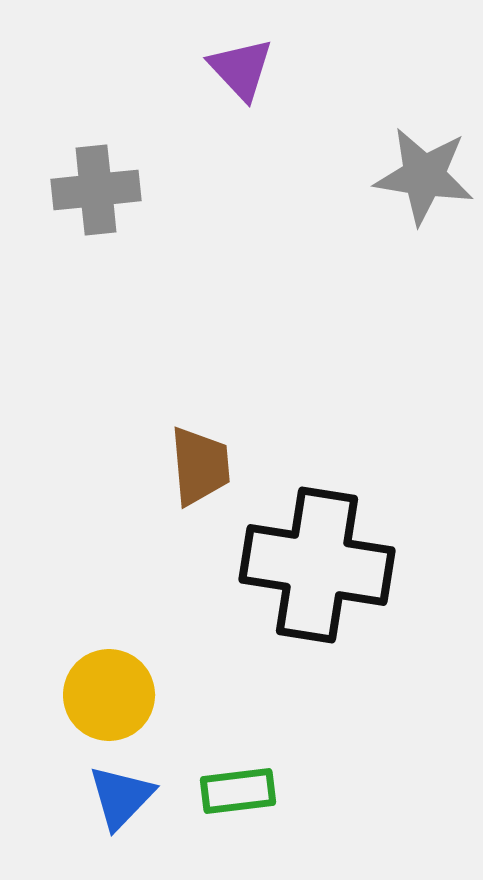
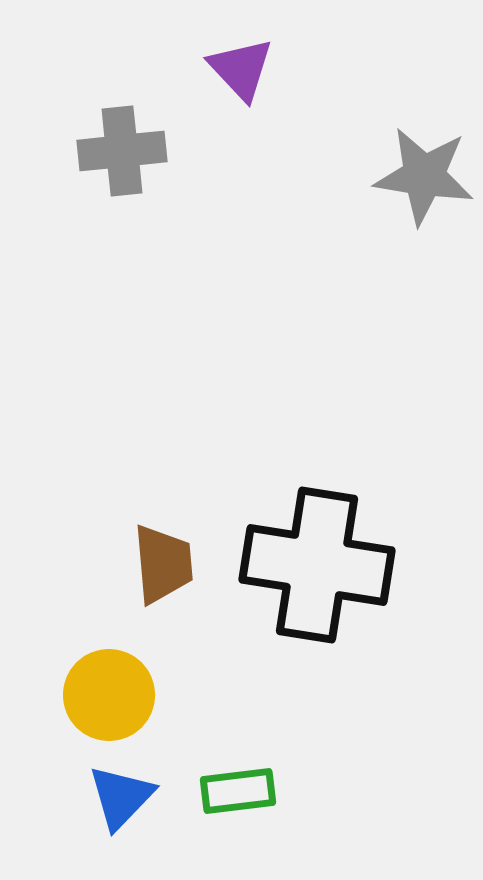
gray cross: moved 26 px right, 39 px up
brown trapezoid: moved 37 px left, 98 px down
